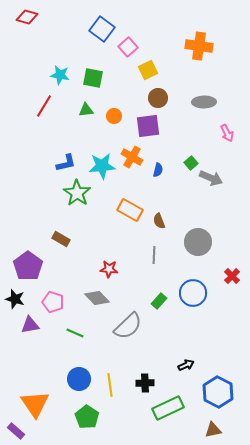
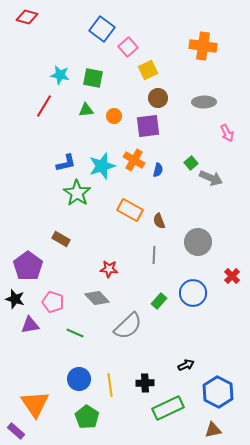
orange cross at (199, 46): moved 4 px right
orange cross at (132, 157): moved 2 px right, 3 px down
cyan star at (102, 166): rotated 12 degrees counterclockwise
